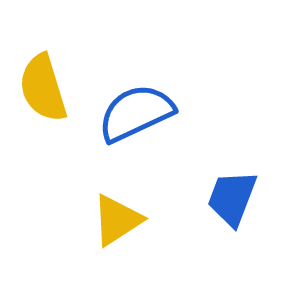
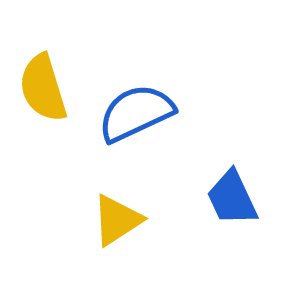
blue trapezoid: rotated 46 degrees counterclockwise
